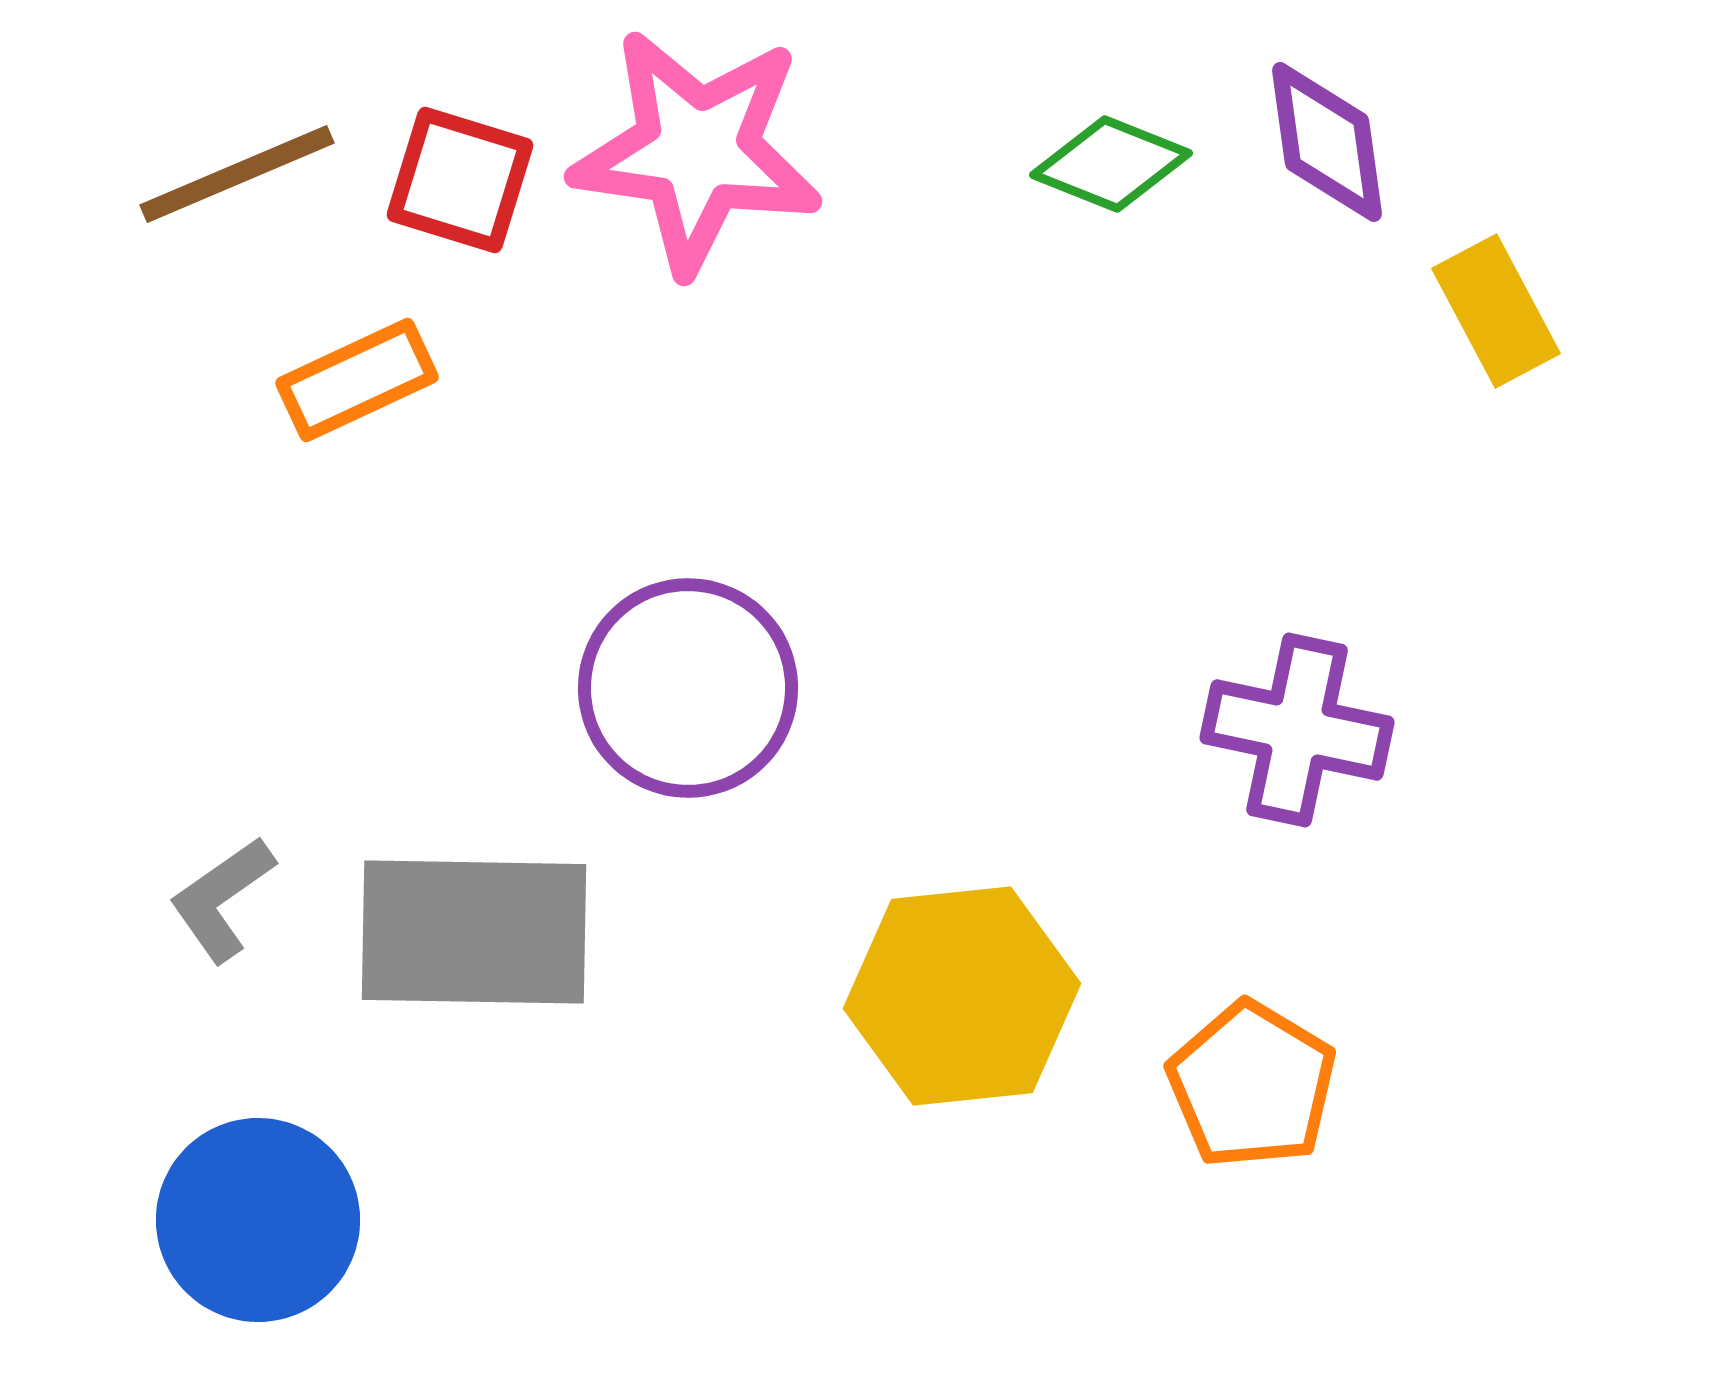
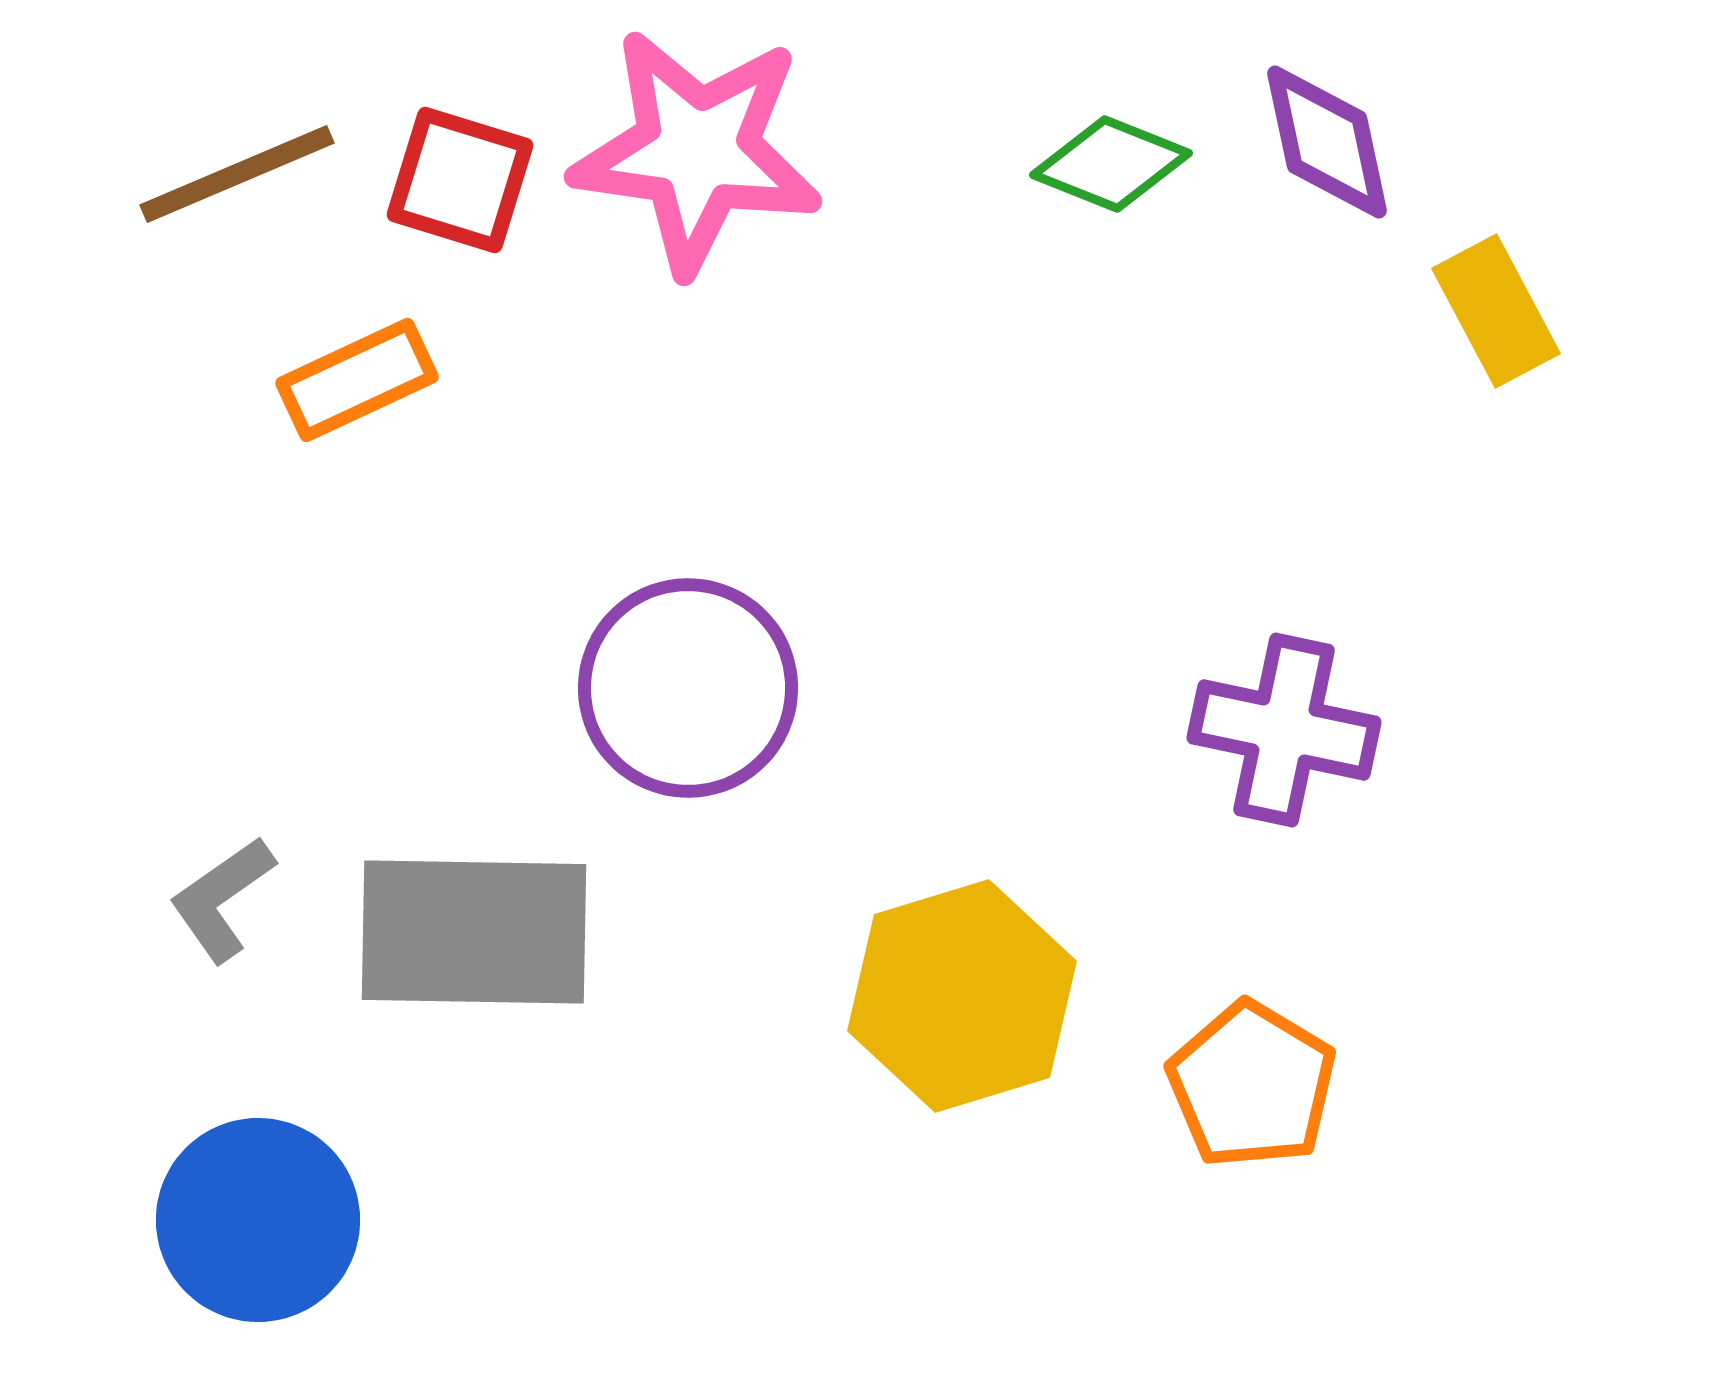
purple diamond: rotated 4 degrees counterclockwise
purple cross: moved 13 px left
yellow hexagon: rotated 11 degrees counterclockwise
